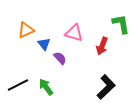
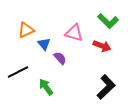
green L-shape: moved 13 px left, 3 px up; rotated 145 degrees clockwise
red arrow: rotated 90 degrees counterclockwise
black line: moved 13 px up
